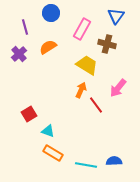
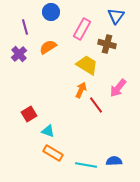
blue circle: moved 1 px up
